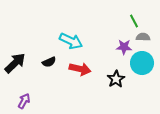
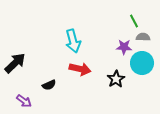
cyan arrow: moved 2 px right; rotated 50 degrees clockwise
black semicircle: moved 23 px down
purple arrow: rotated 98 degrees clockwise
